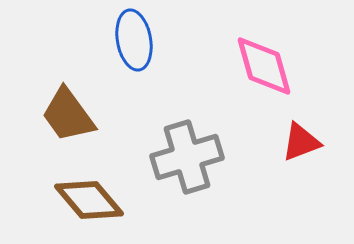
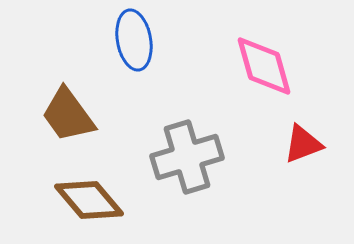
red triangle: moved 2 px right, 2 px down
